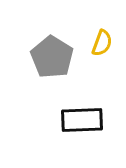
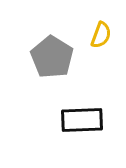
yellow semicircle: moved 1 px left, 8 px up
